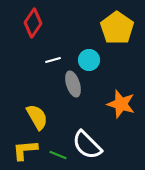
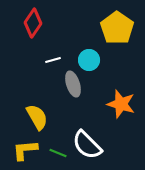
green line: moved 2 px up
